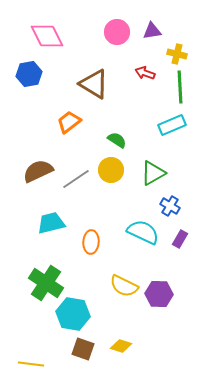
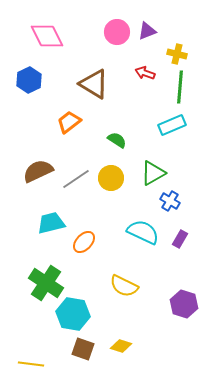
purple triangle: moved 5 px left; rotated 12 degrees counterclockwise
blue hexagon: moved 6 px down; rotated 15 degrees counterclockwise
green line: rotated 8 degrees clockwise
yellow circle: moved 8 px down
blue cross: moved 5 px up
orange ellipse: moved 7 px left; rotated 40 degrees clockwise
purple hexagon: moved 25 px right, 10 px down; rotated 16 degrees clockwise
